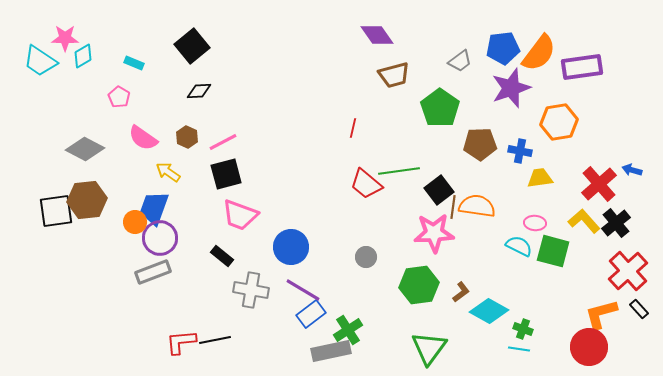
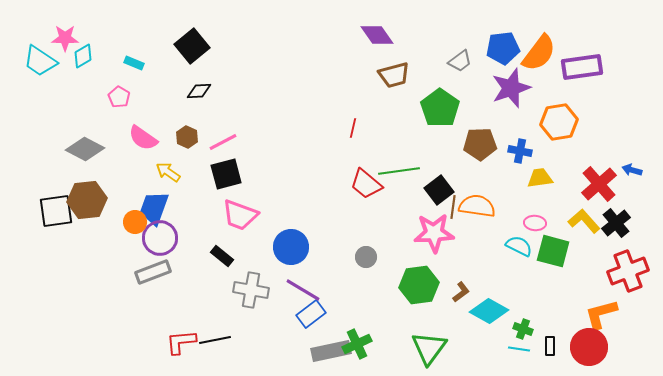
red cross at (628, 271): rotated 21 degrees clockwise
black rectangle at (639, 309): moved 89 px left, 37 px down; rotated 42 degrees clockwise
green cross at (348, 330): moved 9 px right, 14 px down; rotated 8 degrees clockwise
